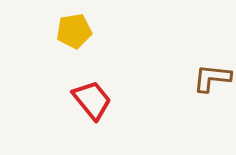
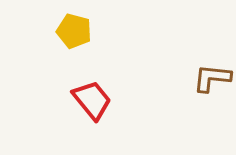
yellow pentagon: rotated 24 degrees clockwise
